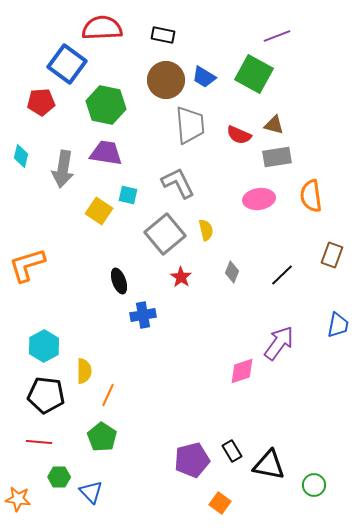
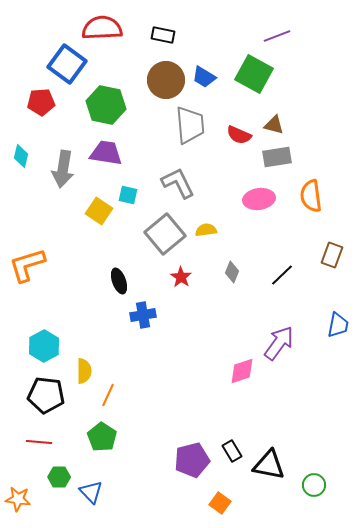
yellow semicircle at (206, 230): rotated 85 degrees counterclockwise
